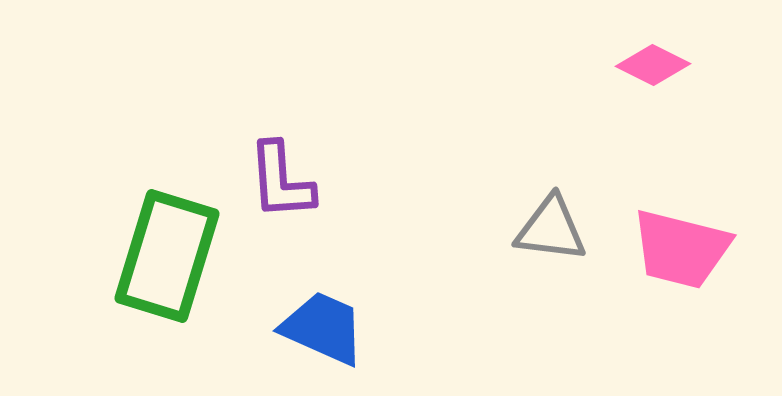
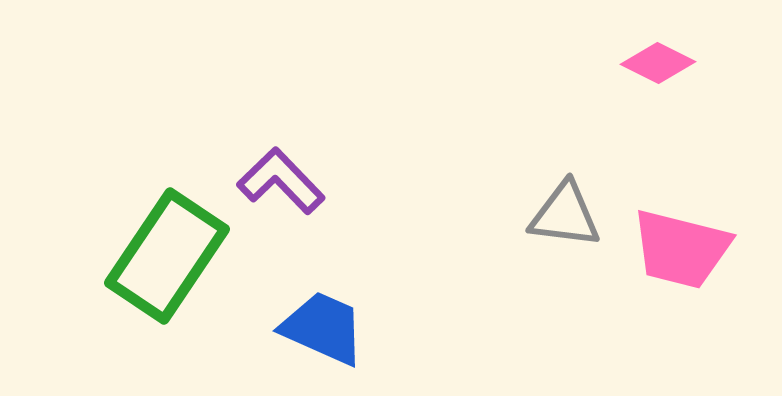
pink diamond: moved 5 px right, 2 px up
purple L-shape: rotated 140 degrees clockwise
gray triangle: moved 14 px right, 14 px up
green rectangle: rotated 17 degrees clockwise
